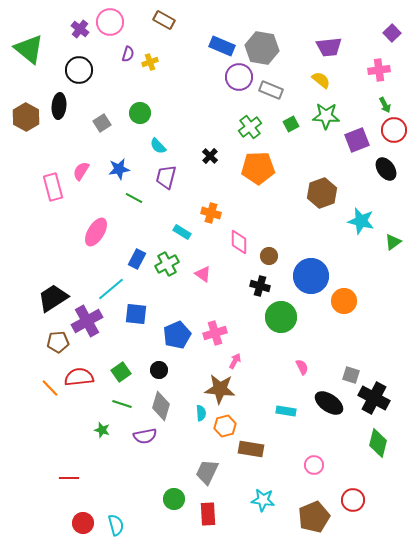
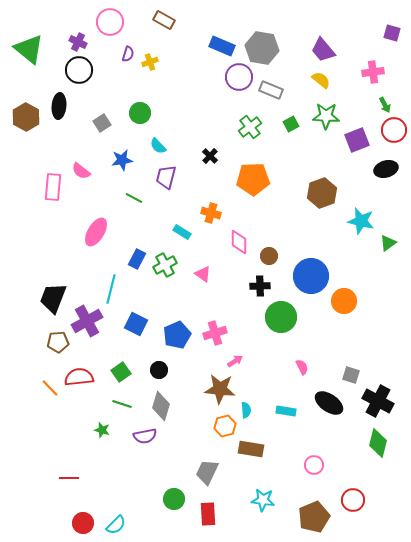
purple cross at (80, 29): moved 2 px left, 13 px down; rotated 12 degrees counterclockwise
purple square at (392, 33): rotated 30 degrees counterclockwise
purple trapezoid at (329, 47): moved 6 px left, 3 px down; rotated 56 degrees clockwise
pink cross at (379, 70): moved 6 px left, 2 px down
orange pentagon at (258, 168): moved 5 px left, 11 px down
blue star at (119, 169): moved 3 px right, 9 px up
black ellipse at (386, 169): rotated 70 degrees counterclockwise
pink semicircle at (81, 171): rotated 84 degrees counterclockwise
pink rectangle at (53, 187): rotated 20 degrees clockwise
green triangle at (393, 242): moved 5 px left, 1 px down
green cross at (167, 264): moved 2 px left, 1 px down
black cross at (260, 286): rotated 18 degrees counterclockwise
cyan line at (111, 289): rotated 36 degrees counterclockwise
black trapezoid at (53, 298): rotated 36 degrees counterclockwise
blue square at (136, 314): moved 10 px down; rotated 20 degrees clockwise
pink arrow at (235, 361): rotated 28 degrees clockwise
black cross at (374, 398): moved 4 px right, 3 px down
cyan semicircle at (201, 413): moved 45 px right, 3 px up
cyan semicircle at (116, 525): rotated 60 degrees clockwise
